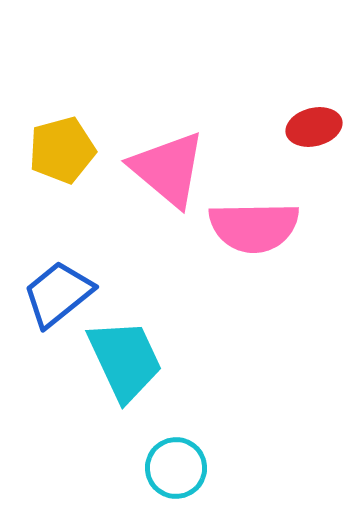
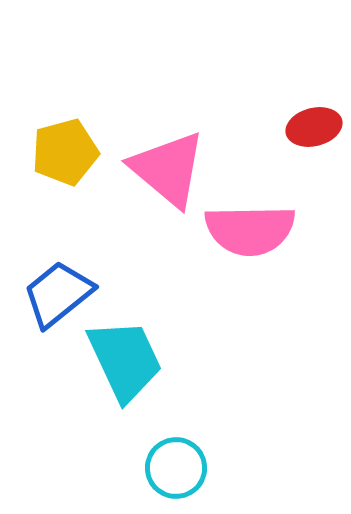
yellow pentagon: moved 3 px right, 2 px down
pink semicircle: moved 4 px left, 3 px down
